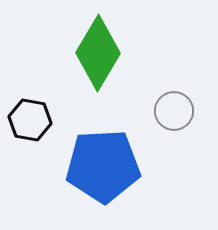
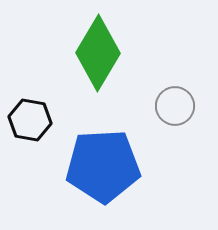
gray circle: moved 1 px right, 5 px up
